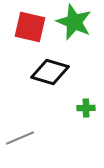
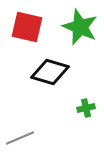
green star: moved 6 px right, 5 px down
red square: moved 3 px left
green cross: rotated 12 degrees counterclockwise
